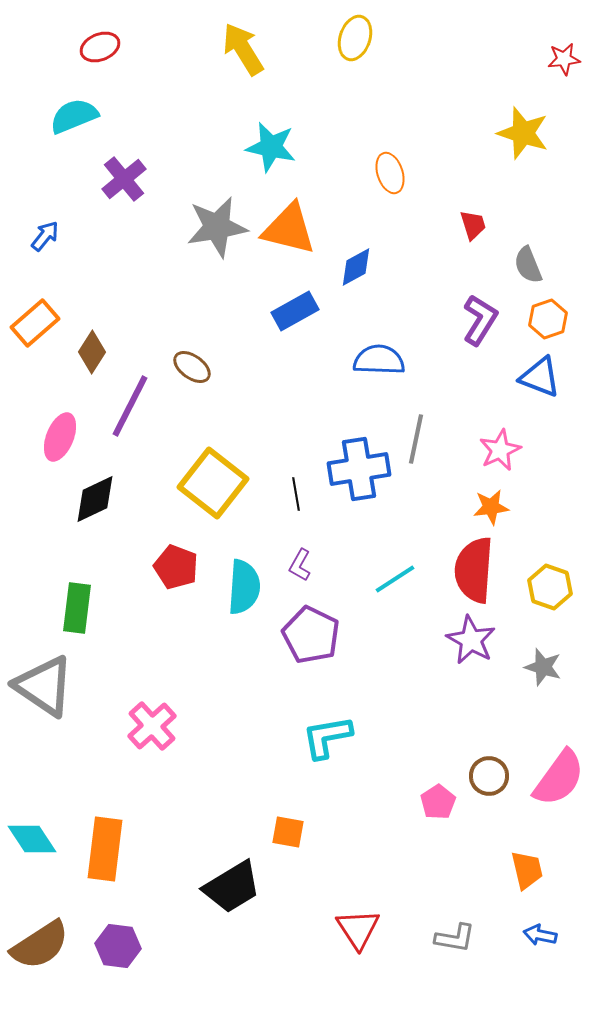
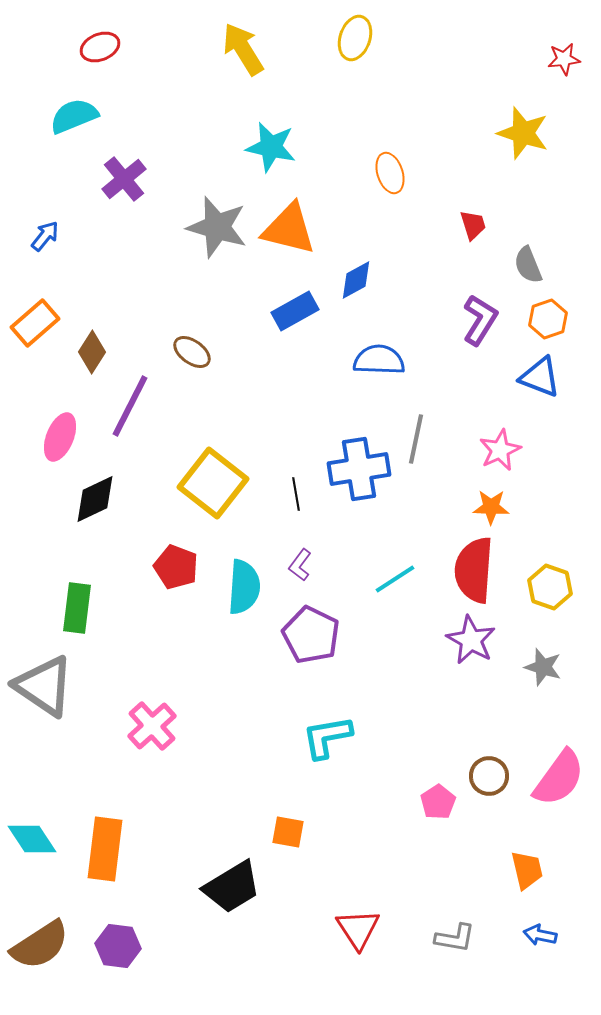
gray star at (217, 227): rotated 26 degrees clockwise
blue diamond at (356, 267): moved 13 px down
brown ellipse at (192, 367): moved 15 px up
orange star at (491, 507): rotated 9 degrees clockwise
purple L-shape at (300, 565): rotated 8 degrees clockwise
